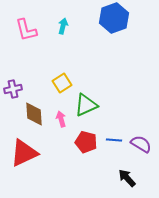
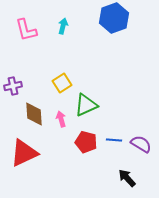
purple cross: moved 3 px up
